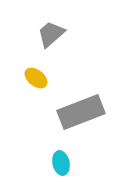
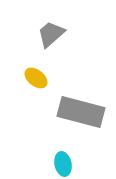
gray rectangle: rotated 36 degrees clockwise
cyan ellipse: moved 2 px right, 1 px down
